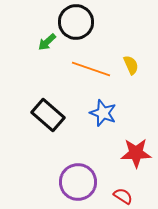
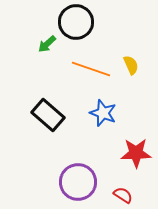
green arrow: moved 2 px down
red semicircle: moved 1 px up
